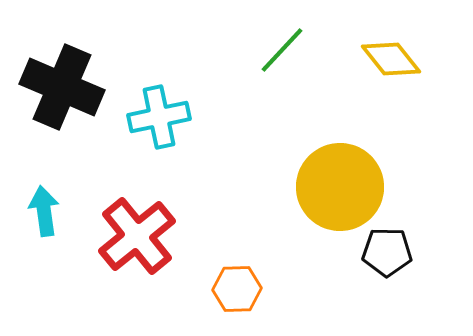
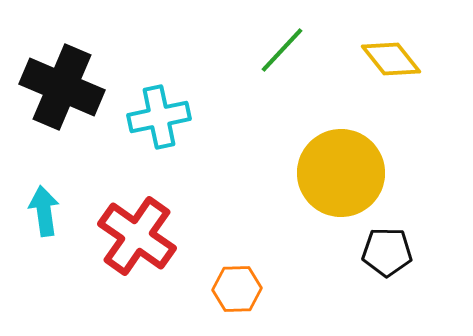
yellow circle: moved 1 px right, 14 px up
red cross: rotated 16 degrees counterclockwise
